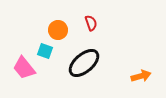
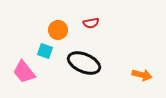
red semicircle: rotated 98 degrees clockwise
black ellipse: rotated 64 degrees clockwise
pink trapezoid: moved 4 px down
orange arrow: moved 1 px right, 1 px up; rotated 30 degrees clockwise
